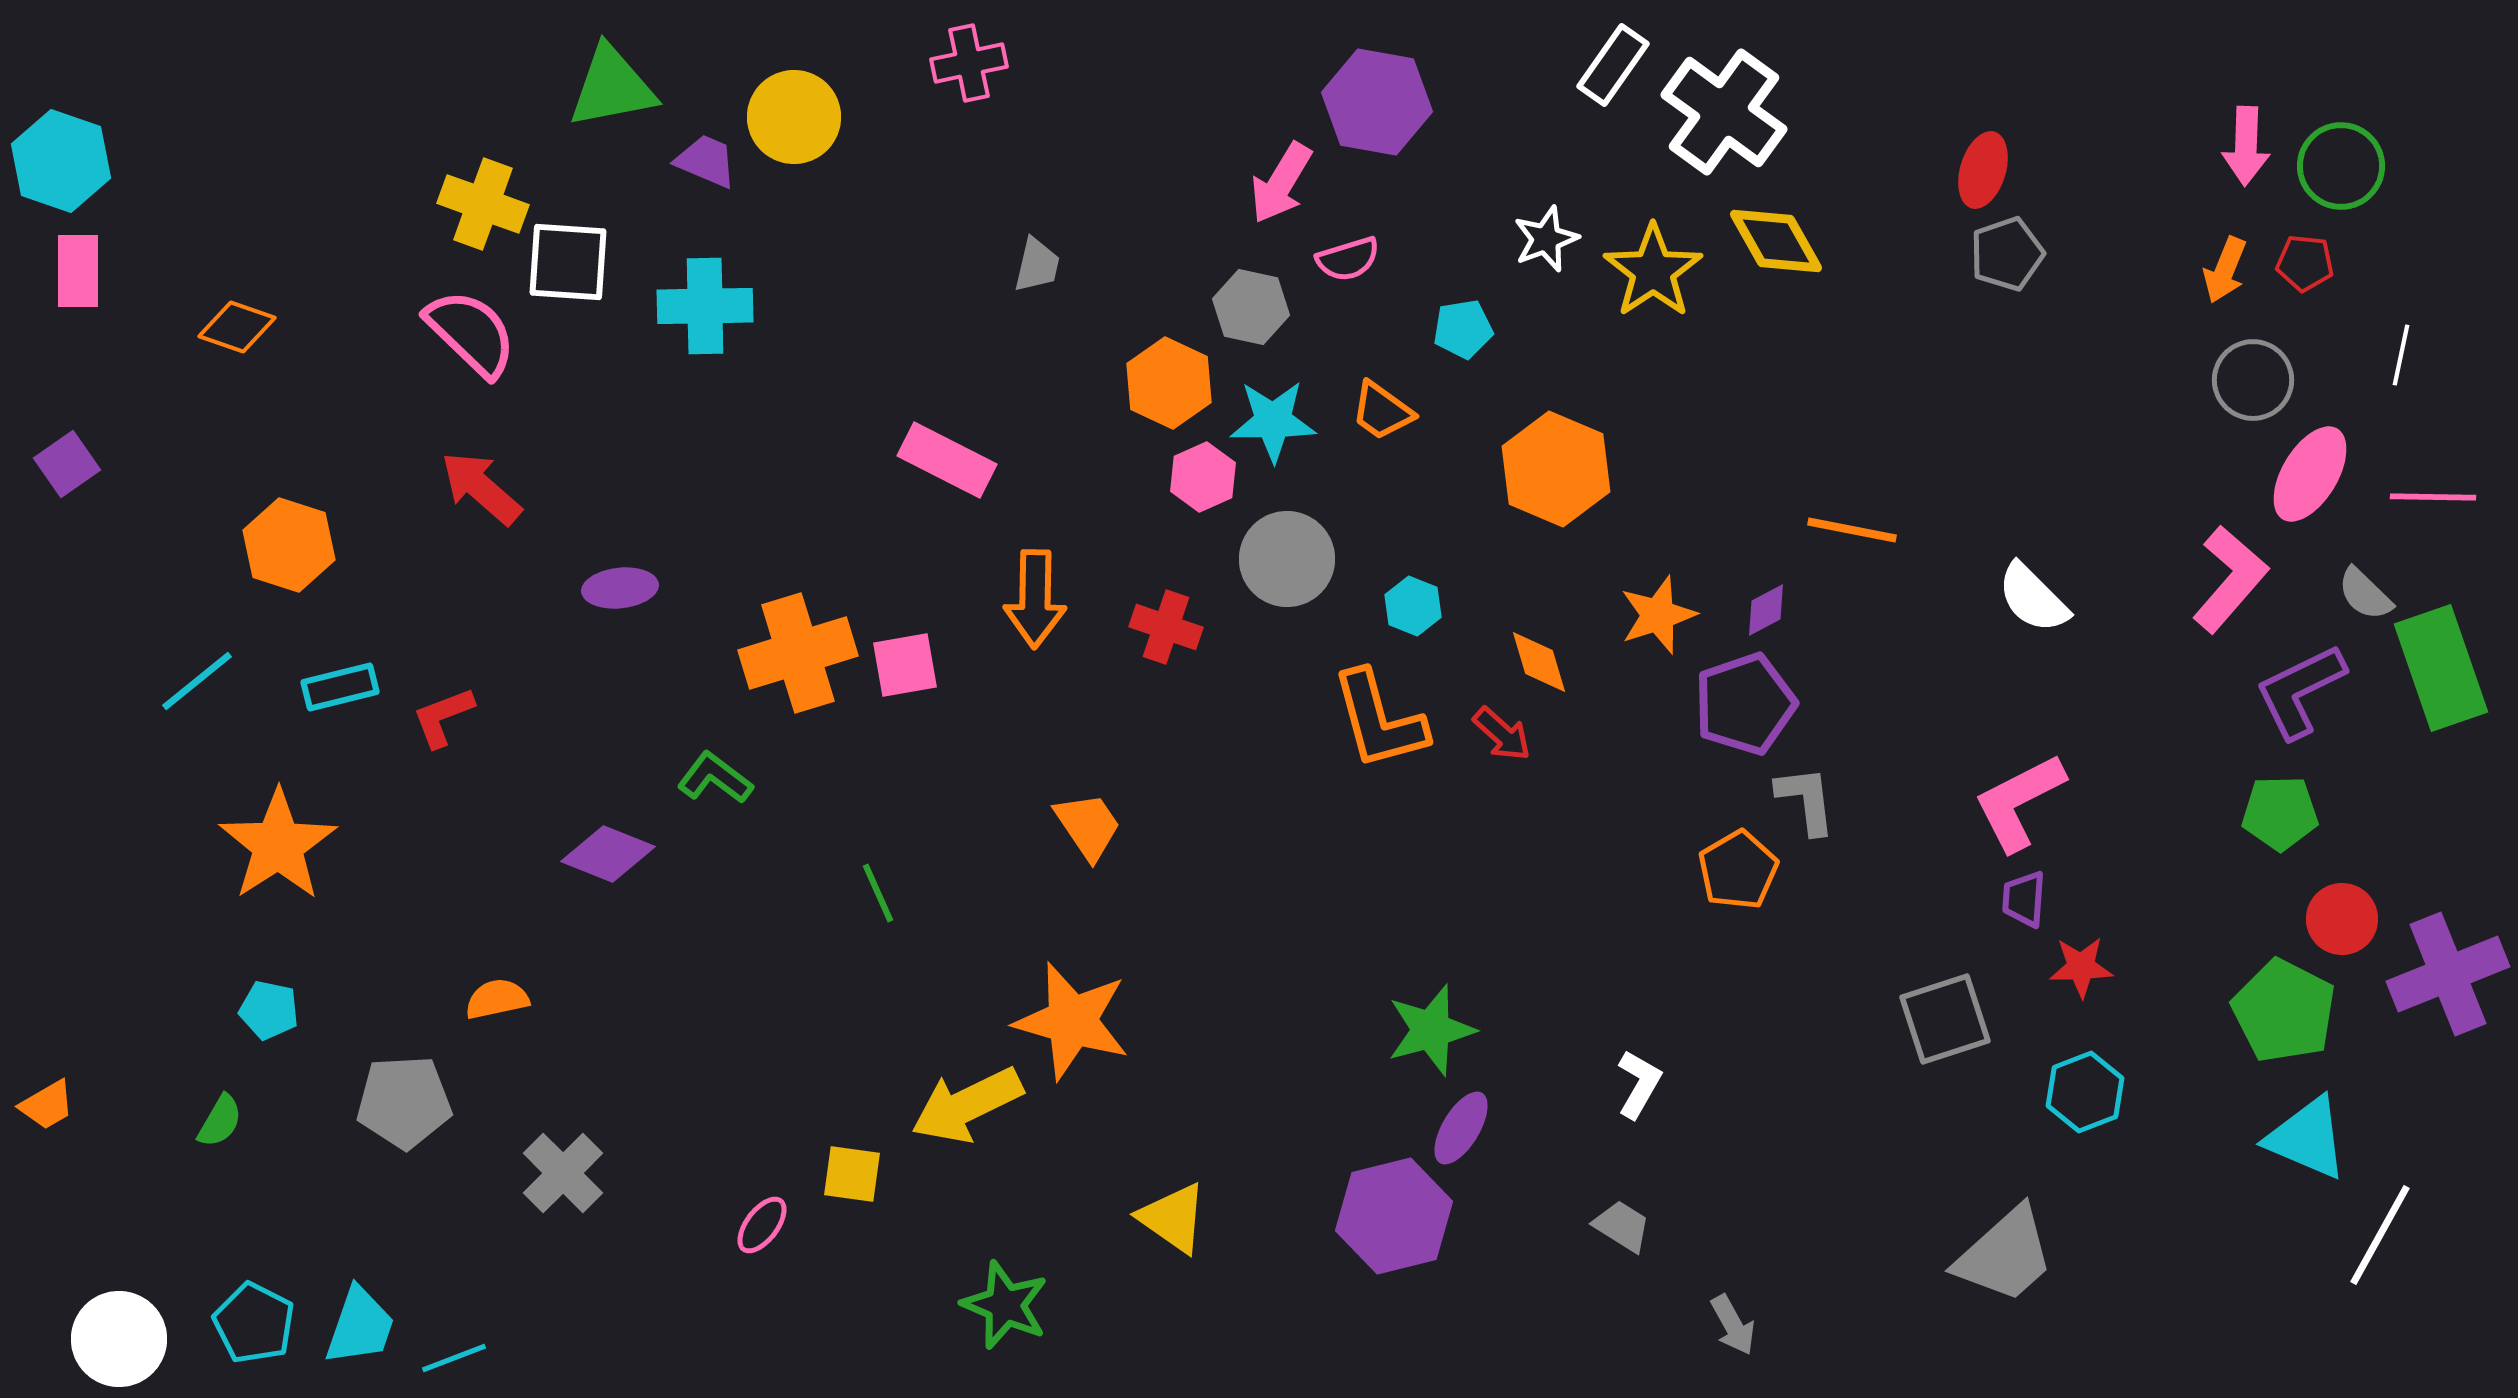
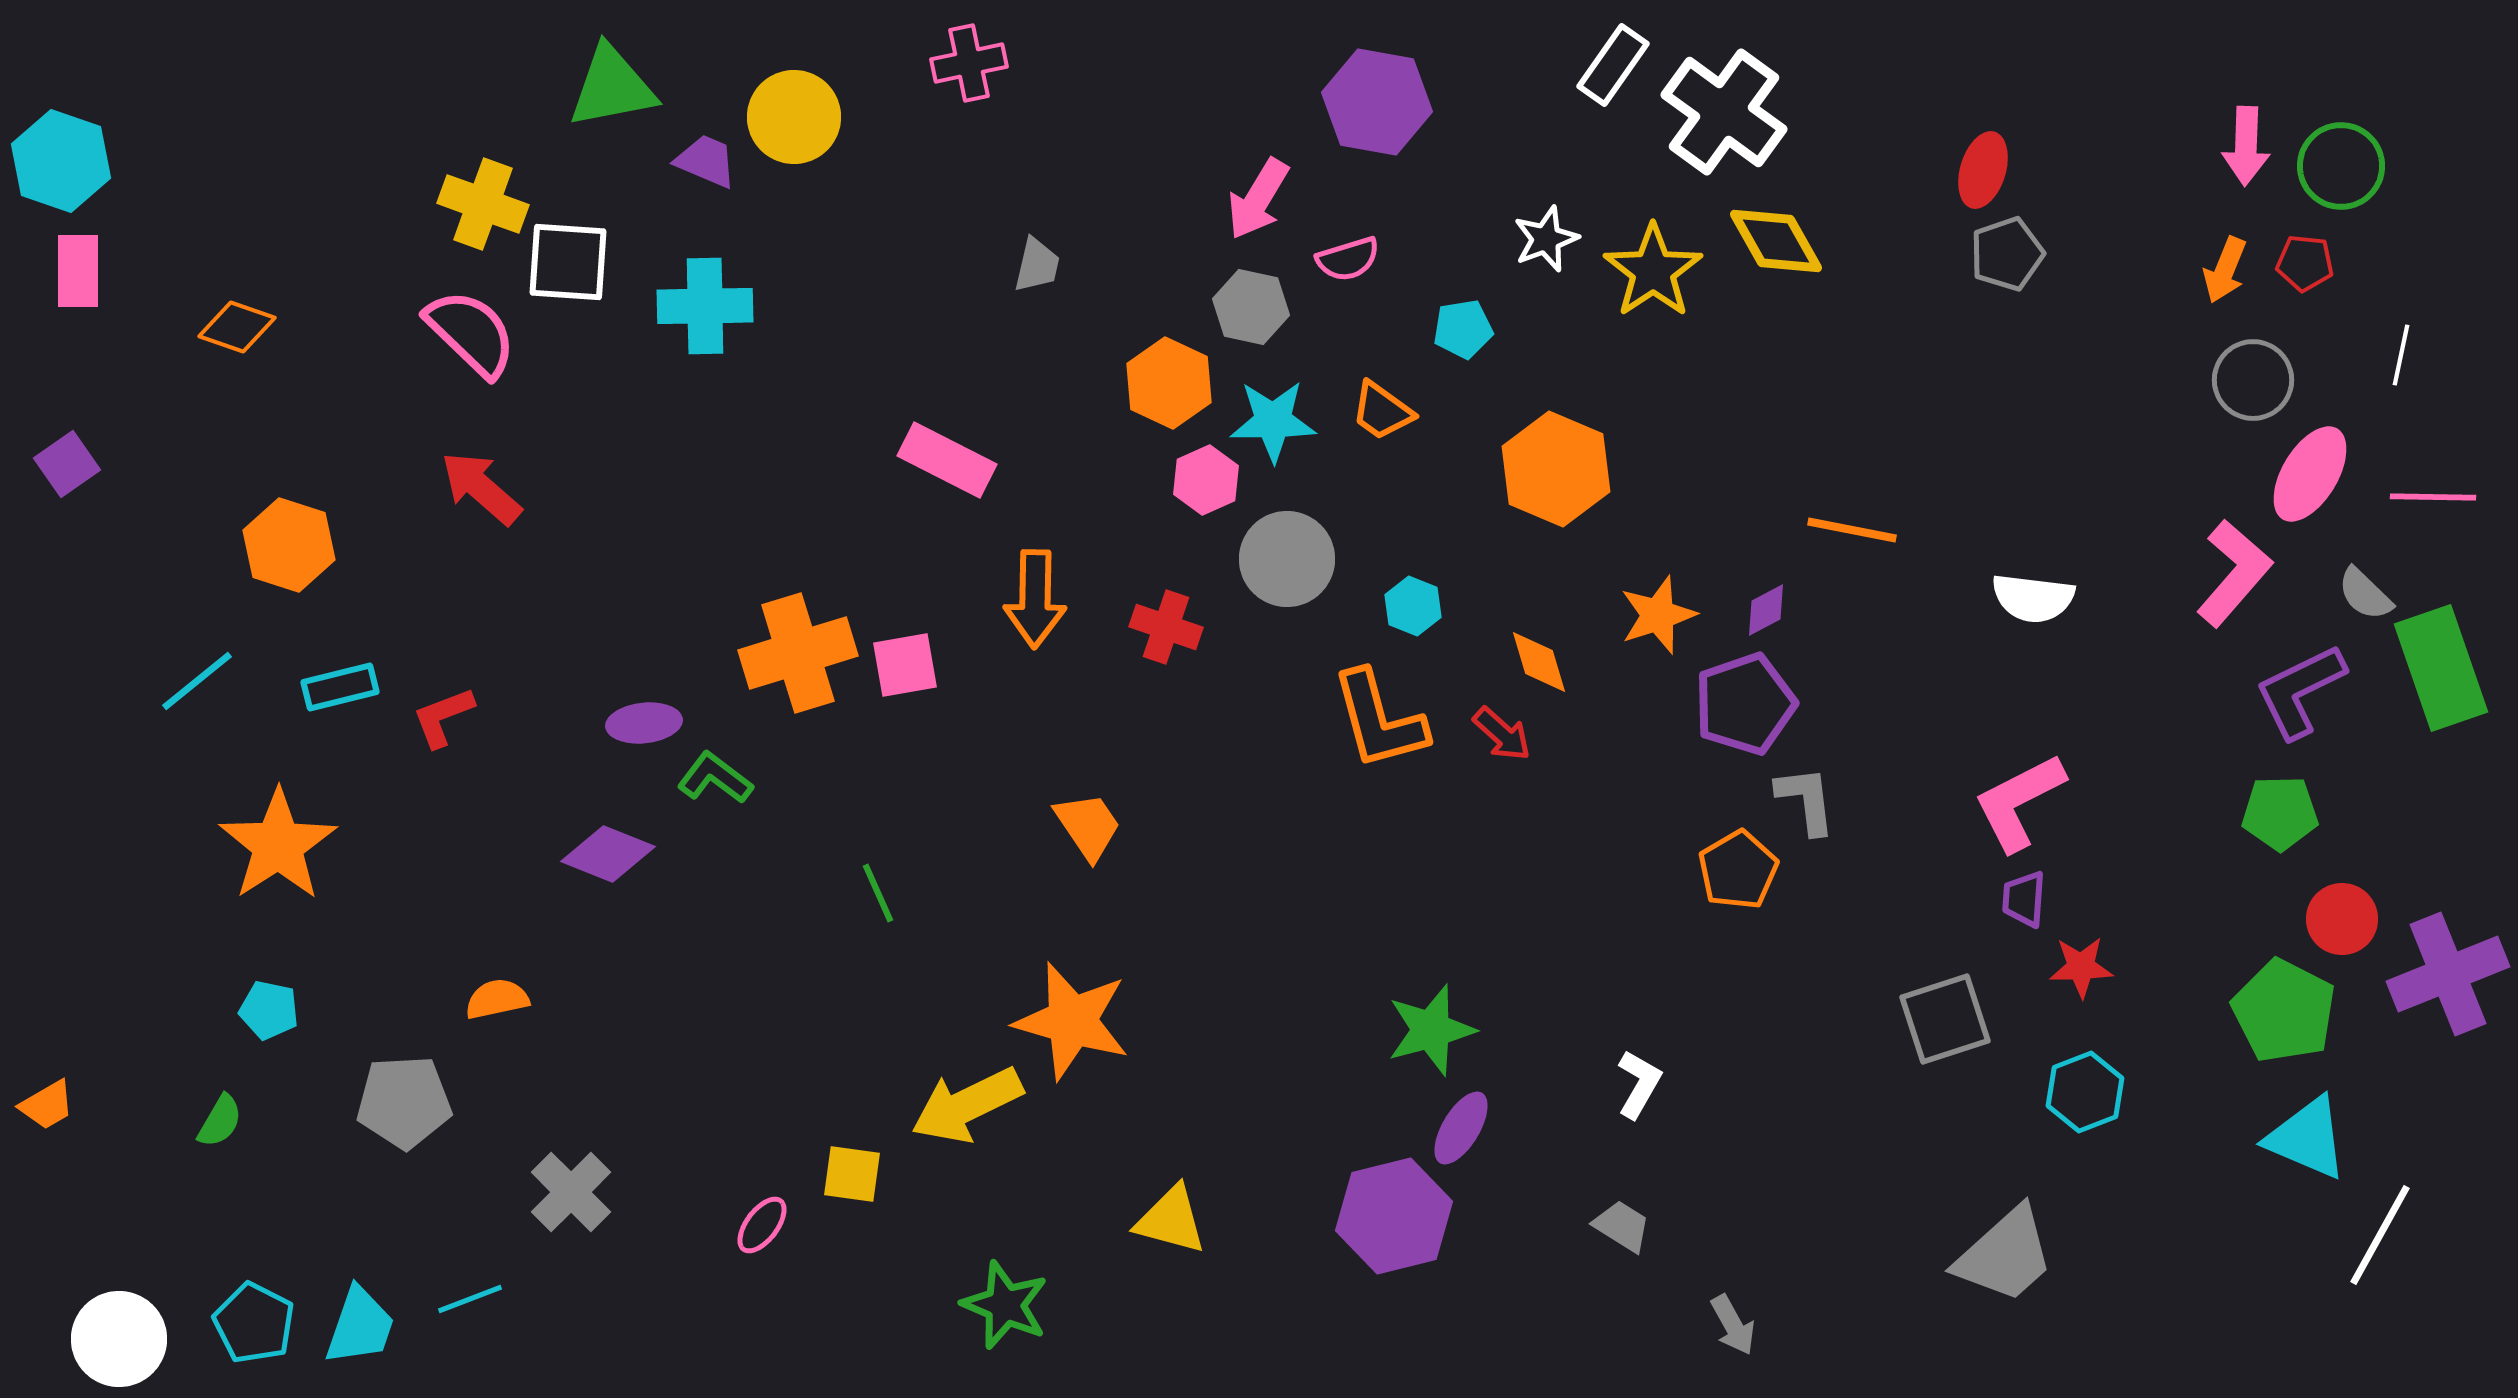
pink arrow at (1281, 183): moved 23 px left, 16 px down
pink hexagon at (1203, 477): moved 3 px right, 3 px down
pink L-shape at (2230, 579): moved 4 px right, 6 px up
purple ellipse at (620, 588): moved 24 px right, 135 px down
white semicircle at (2033, 598): rotated 38 degrees counterclockwise
gray cross at (563, 1173): moved 8 px right, 19 px down
yellow triangle at (1173, 1218): moved 2 px left, 2 px down; rotated 20 degrees counterclockwise
cyan line at (454, 1358): moved 16 px right, 59 px up
